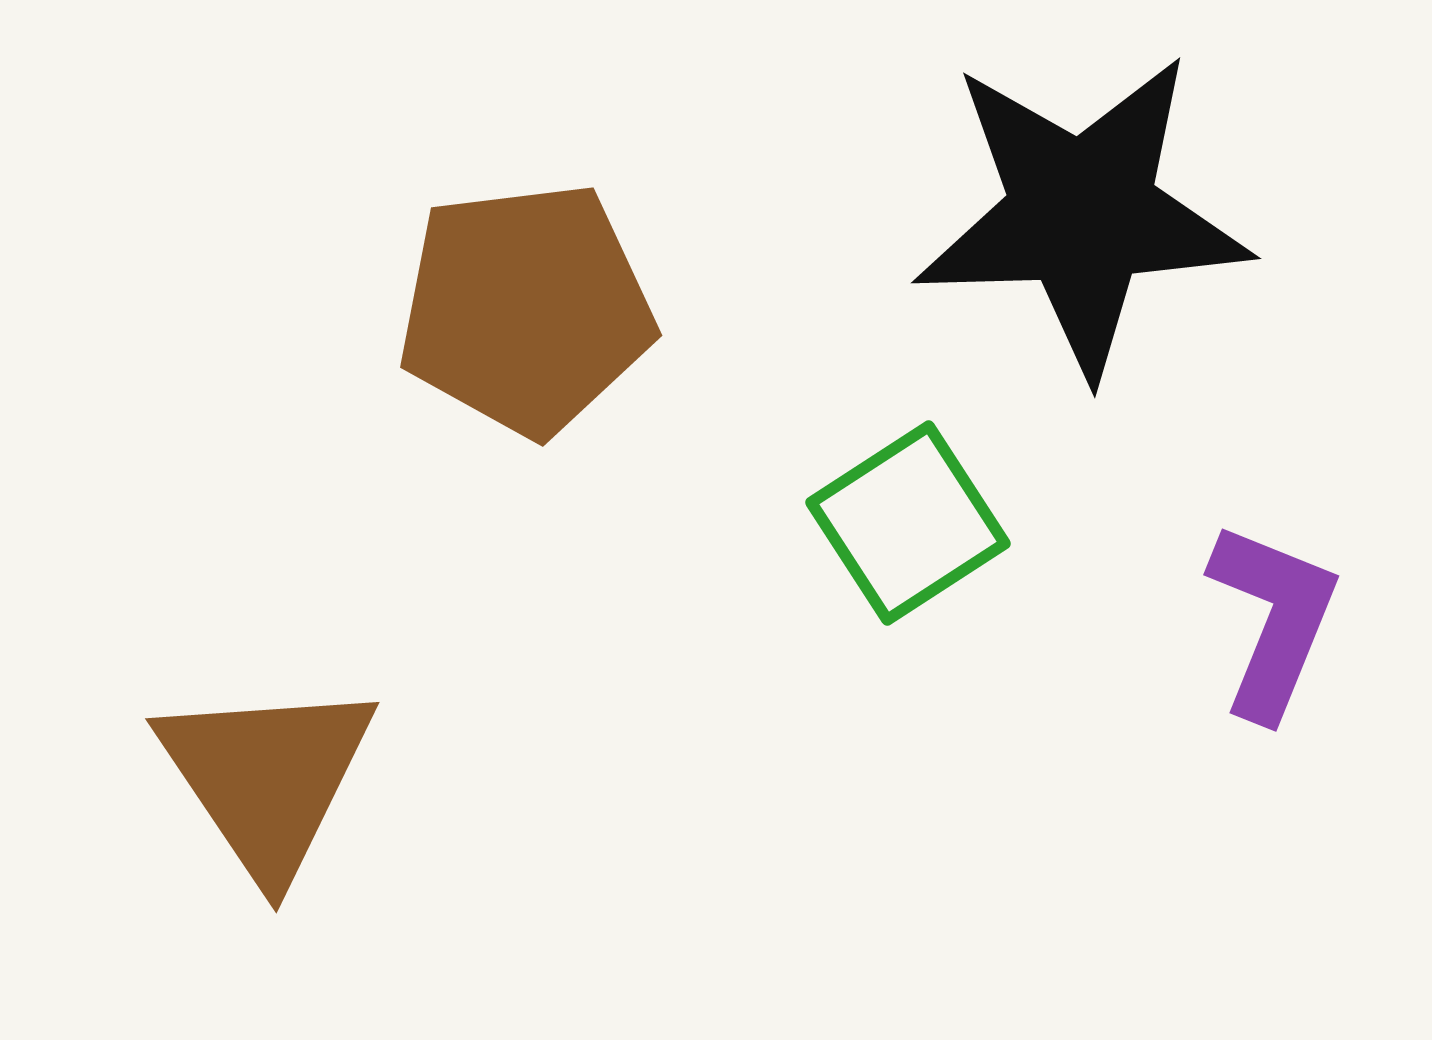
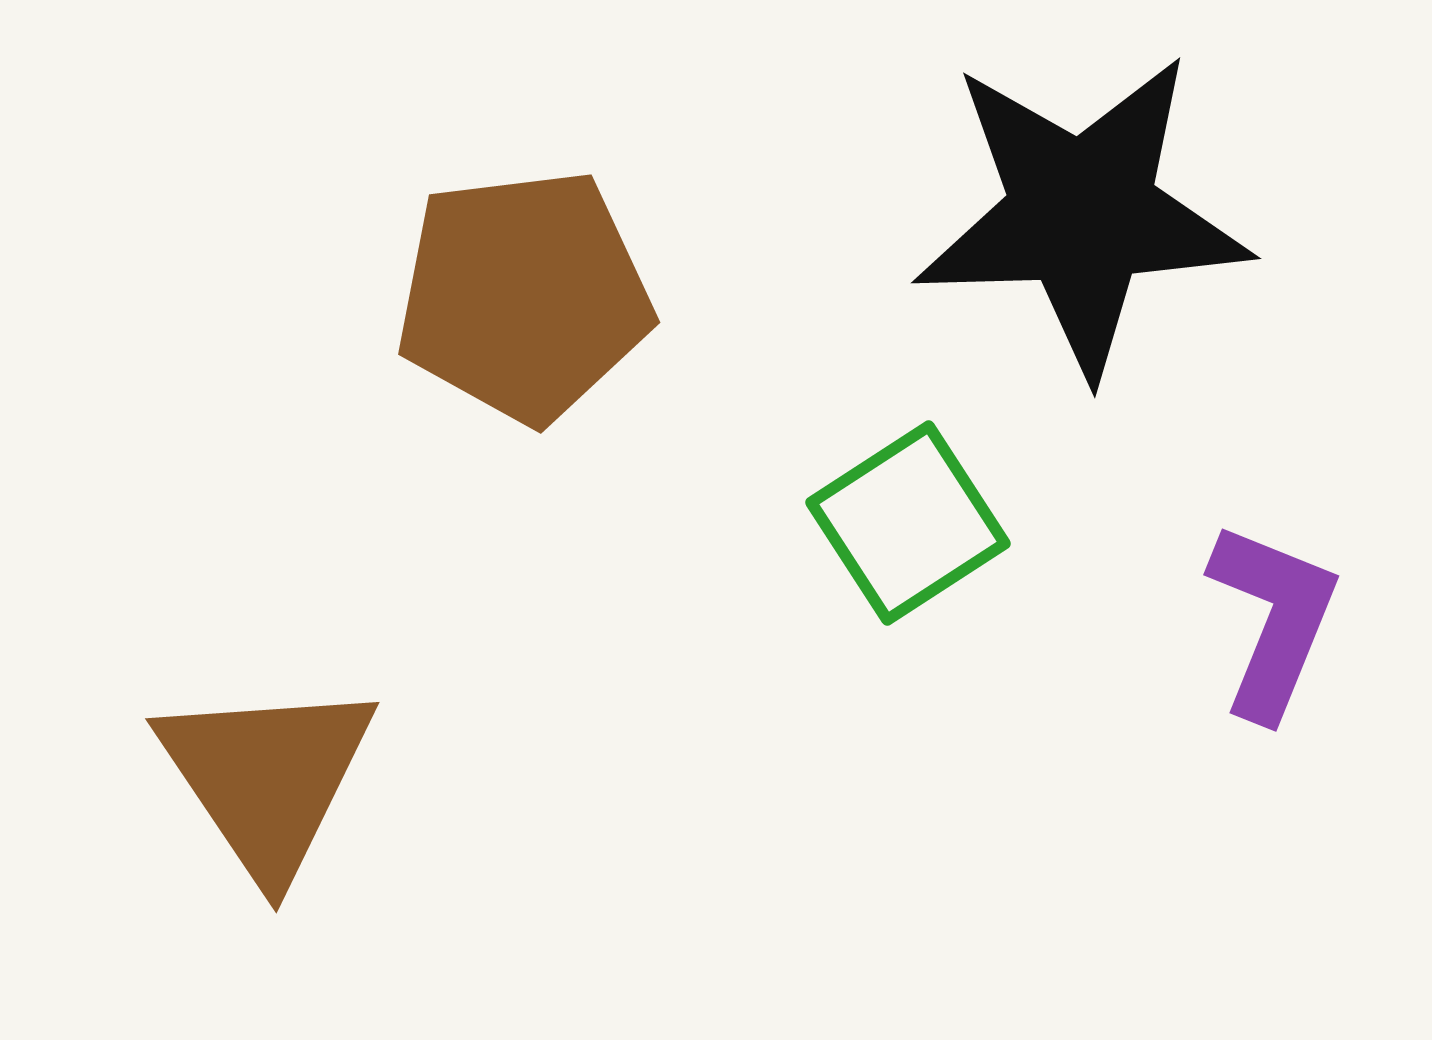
brown pentagon: moved 2 px left, 13 px up
